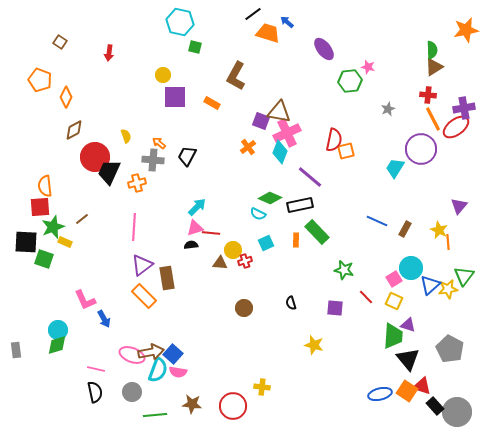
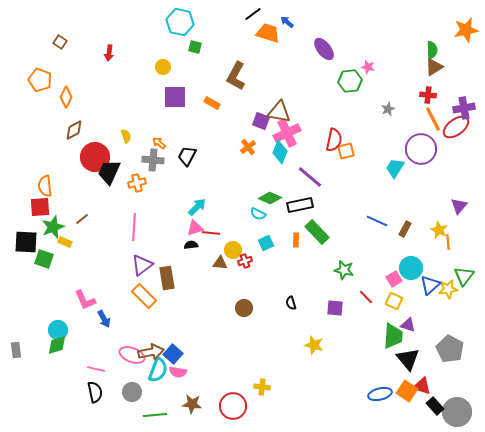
yellow circle at (163, 75): moved 8 px up
